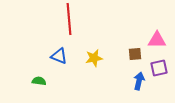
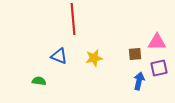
red line: moved 4 px right
pink triangle: moved 2 px down
